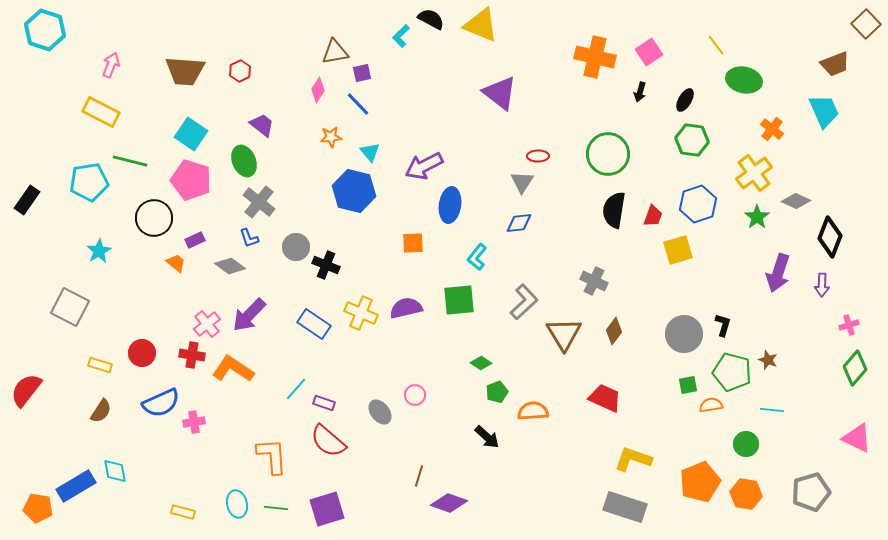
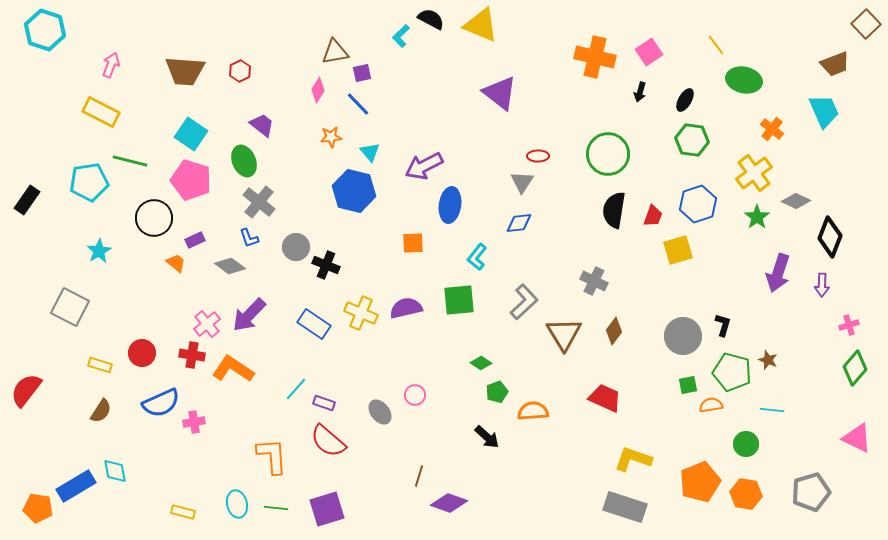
gray circle at (684, 334): moved 1 px left, 2 px down
